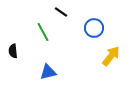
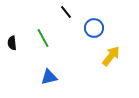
black line: moved 5 px right; rotated 16 degrees clockwise
green line: moved 6 px down
black semicircle: moved 1 px left, 8 px up
blue triangle: moved 1 px right, 5 px down
